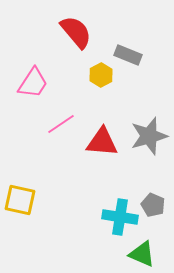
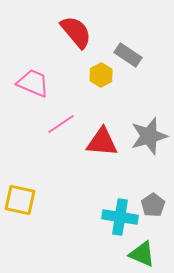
gray rectangle: rotated 12 degrees clockwise
pink trapezoid: rotated 100 degrees counterclockwise
gray pentagon: rotated 15 degrees clockwise
